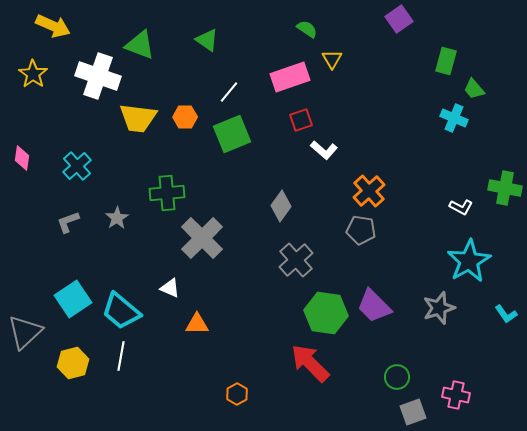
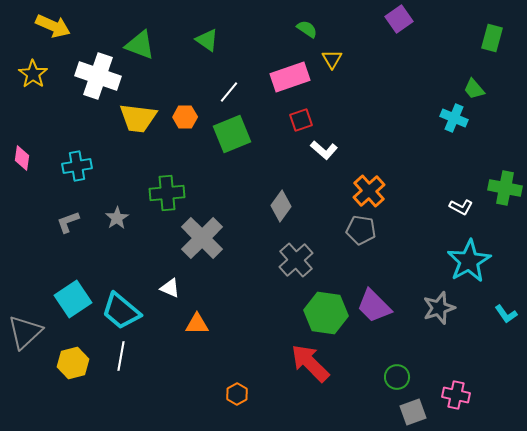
green rectangle at (446, 61): moved 46 px right, 23 px up
cyan cross at (77, 166): rotated 32 degrees clockwise
